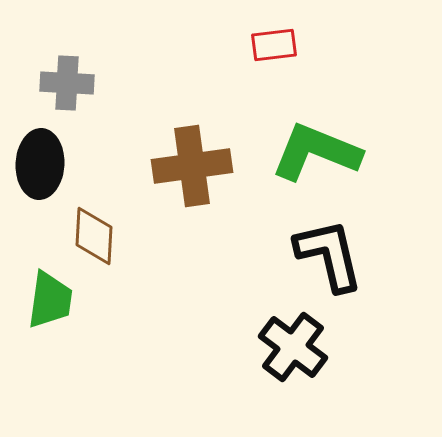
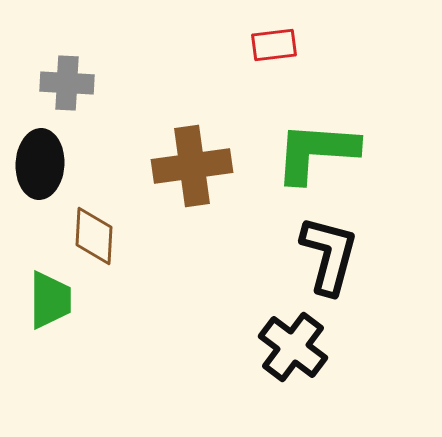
green L-shape: rotated 18 degrees counterclockwise
black L-shape: rotated 28 degrees clockwise
green trapezoid: rotated 8 degrees counterclockwise
